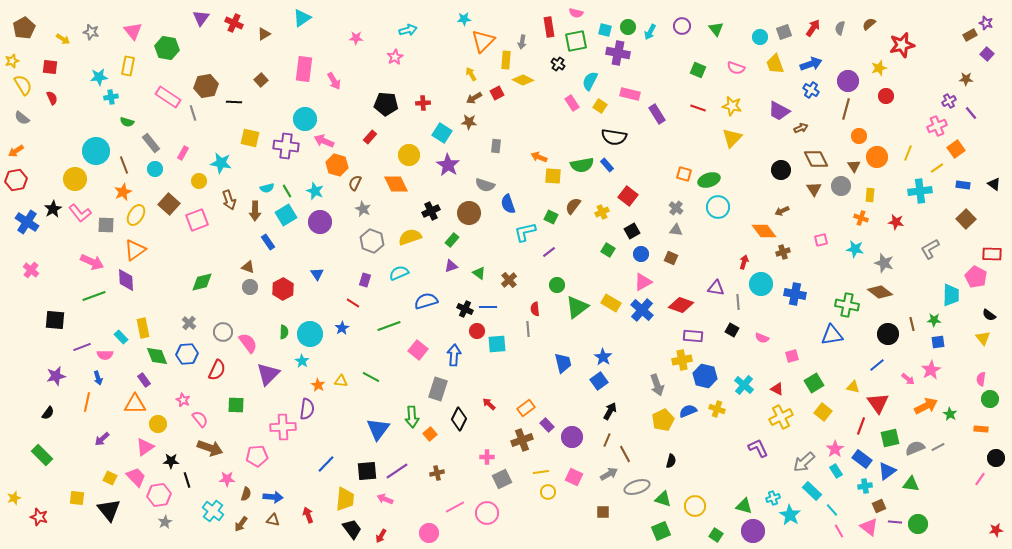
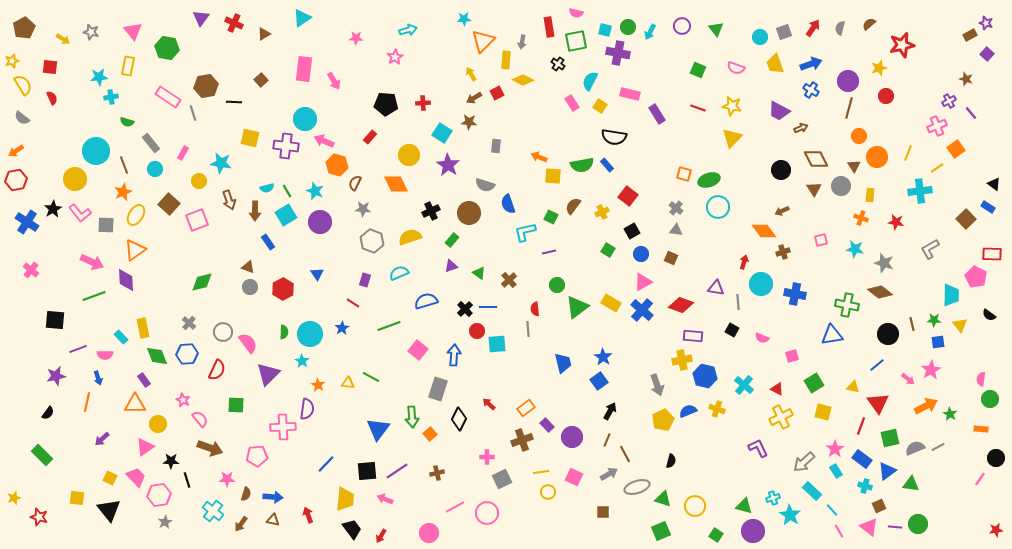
brown star at (966, 79): rotated 16 degrees clockwise
brown line at (846, 109): moved 3 px right, 1 px up
blue rectangle at (963, 185): moved 25 px right, 22 px down; rotated 24 degrees clockwise
gray star at (363, 209): rotated 21 degrees counterclockwise
purple line at (549, 252): rotated 24 degrees clockwise
black cross at (465, 309): rotated 21 degrees clockwise
yellow triangle at (983, 338): moved 23 px left, 13 px up
purple line at (82, 347): moved 4 px left, 2 px down
yellow triangle at (341, 381): moved 7 px right, 2 px down
yellow square at (823, 412): rotated 24 degrees counterclockwise
cyan cross at (865, 486): rotated 24 degrees clockwise
purple line at (895, 522): moved 5 px down
